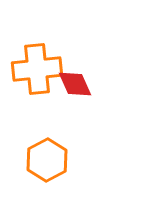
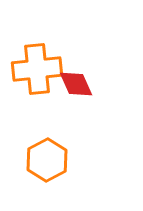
red diamond: moved 1 px right
